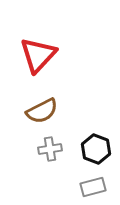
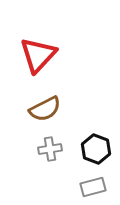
brown semicircle: moved 3 px right, 2 px up
